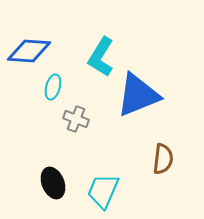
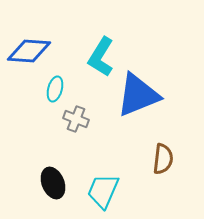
cyan ellipse: moved 2 px right, 2 px down
